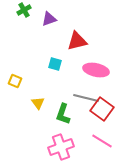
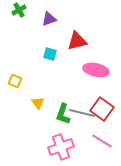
green cross: moved 5 px left
cyan square: moved 5 px left, 10 px up
gray line: moved 4 px left, 15 px down
